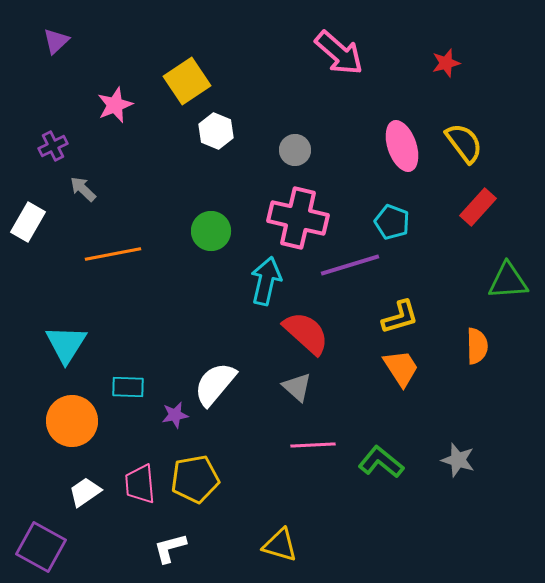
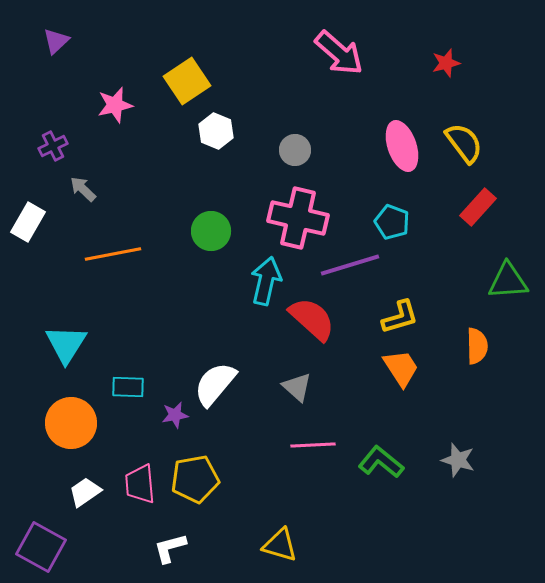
pink star: rotated 9 degrees clockwise
red semicircle: moved 6 px right, 14 px up
orange circle: moved 1 px left, 2 px down
